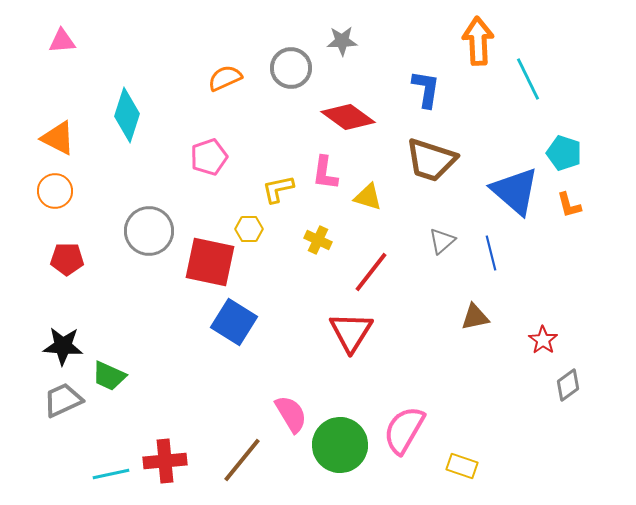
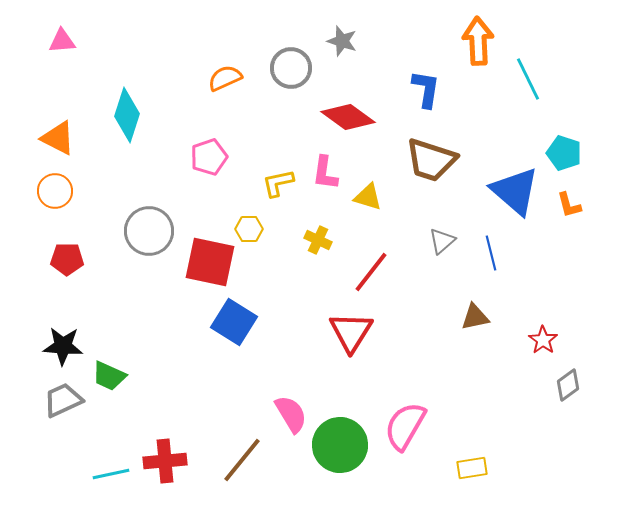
gray star at (342, 41): rotated 20 degrees clockwise
yellow L-shape at (278, 189): moved 6 px up
pink semicircle at (404, 430): moved 1 px right, 4 px up
yellow rectangle at (462, 466): moved 10 px right, 2 px down; rotated 28 degrees counterclockwise
